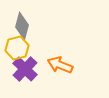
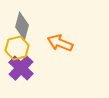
orange arrow: moved 22 px up
purple cross: moved 4 px left, 1 px up
